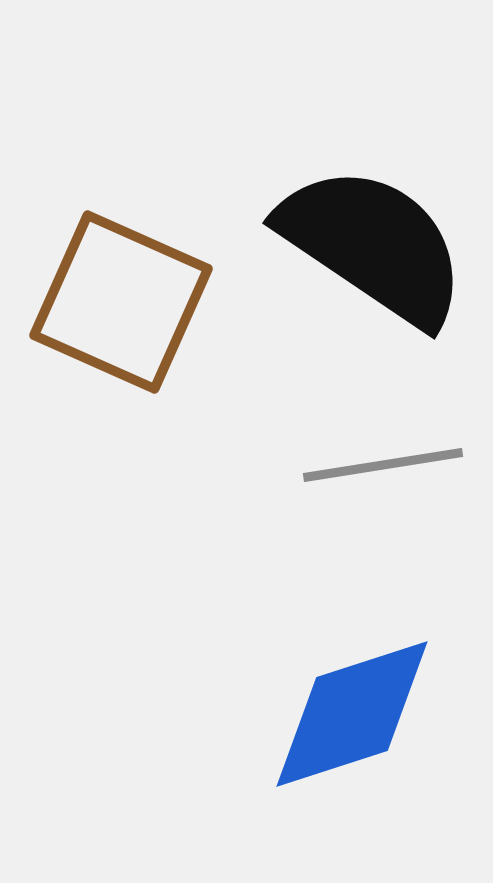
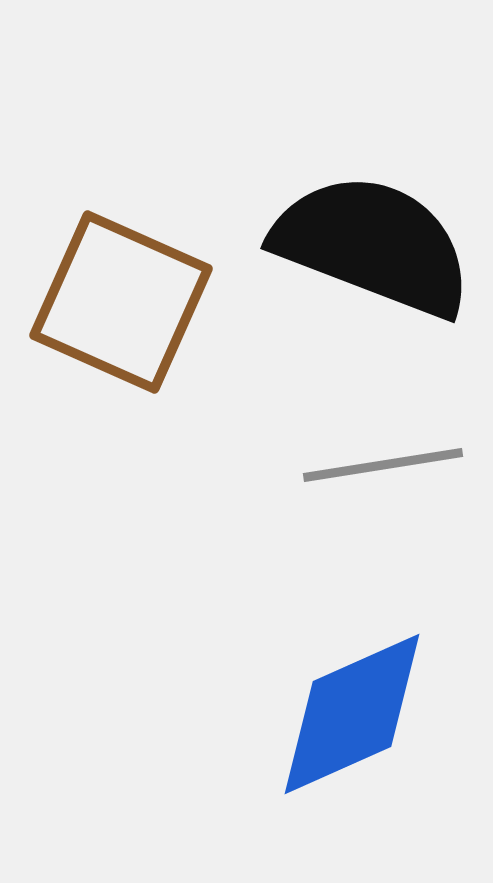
black semicircle: rotated 13 degrees counterclockwise
blue diamond: rotated 6 degrees counterclockwise
